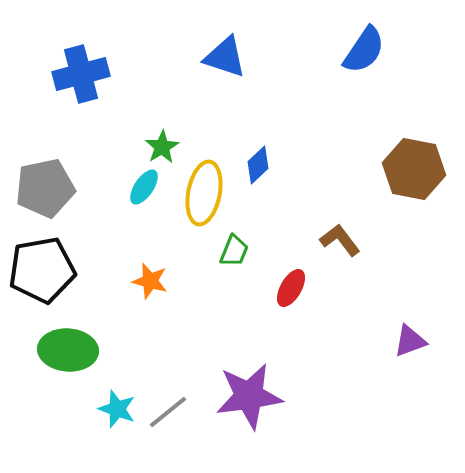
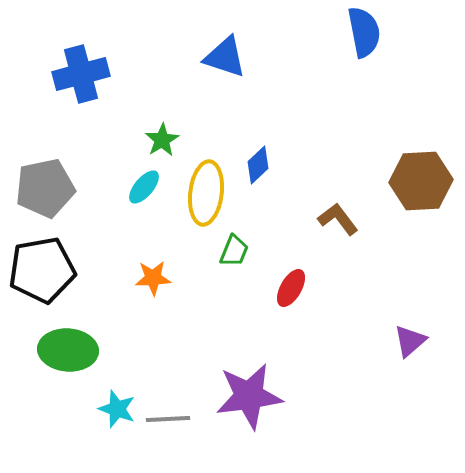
blue semicircle: moved 18 px up; rotated 45 degrees counterclockwise
green star: moved 7 px up
brown hexagon: moved 7 px right, 12 px down; rotated 14 degrees counterclockwise
cyan ellipse: rotated 6 degrees clockwise
yellow ellipse: moved 2 px right; rotated 4 degrees counterclockwise
brown L-shape: moved 2 px left, 21 px up
orange star: moved 3 px right, 3 px up; rotated 18 degrees counterclockwise
purple triangle: rotated 21 degrees counterclockwise
gray line: moved 7 px down; rotated 36 degrees clockwise
